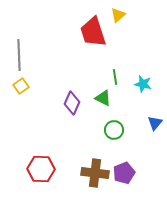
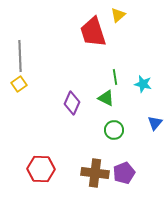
gray line: moved 1 px right, 1 px down
yellow square: moved 2 px left, 2 px up
green triangle: moved 3 px right
